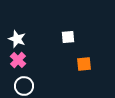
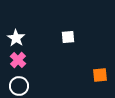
white star: moved 1 px left, 1 px up; rotated 12 degrees clockwise
orange square: moved 16 px right, 11 px down
white circle: moved 5 px left
